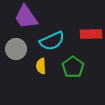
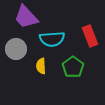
purple trapezoid: rotated 8 degrees counterclockwise
red rectangle: moved 1 px left, 2 px down; rotated 70 degrees clockwise
cyan semicircle: moved 2 px up; rotated 20 degrees clockwise
